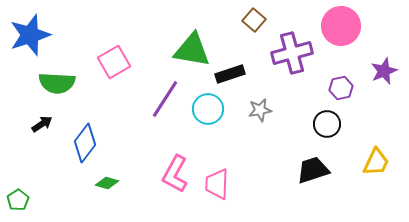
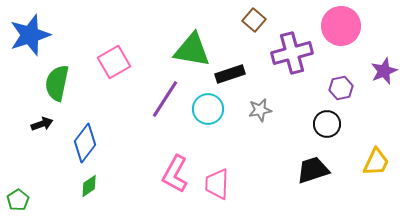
green semicircle: rotated 99 degrees clockwise
black arrow: rotated 15 degrees clockwise
green diamond: moved 18 px left, 3 px down; rotated 50 degrees counterclockwise
